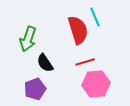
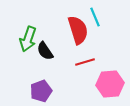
black semicircle: moved 12 px up
pink hexagon: moved 14 px right
purple pentagon: moved 6 px right, 2 px down
